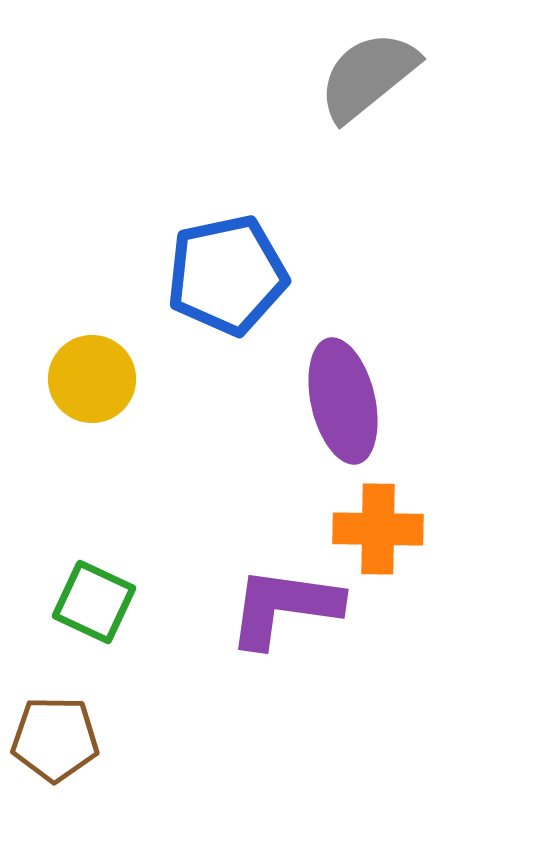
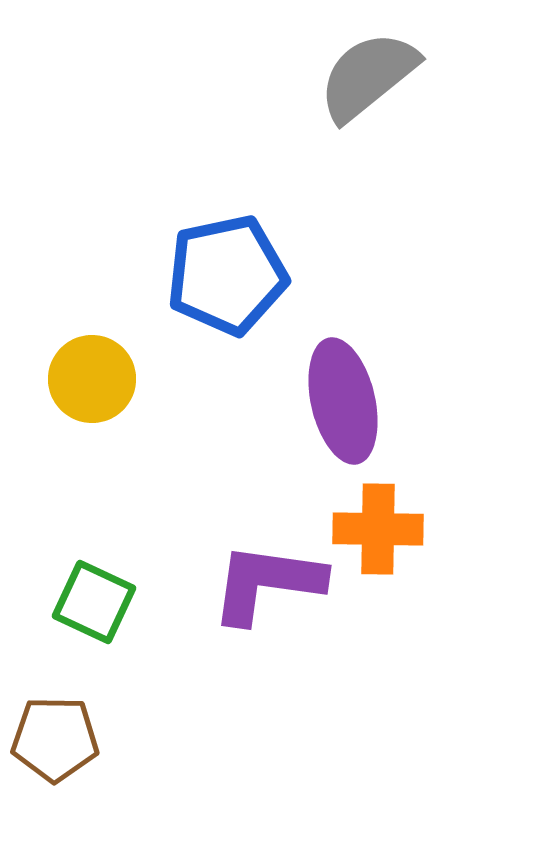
purple L-shape: moved 17 px left, 24 px up
